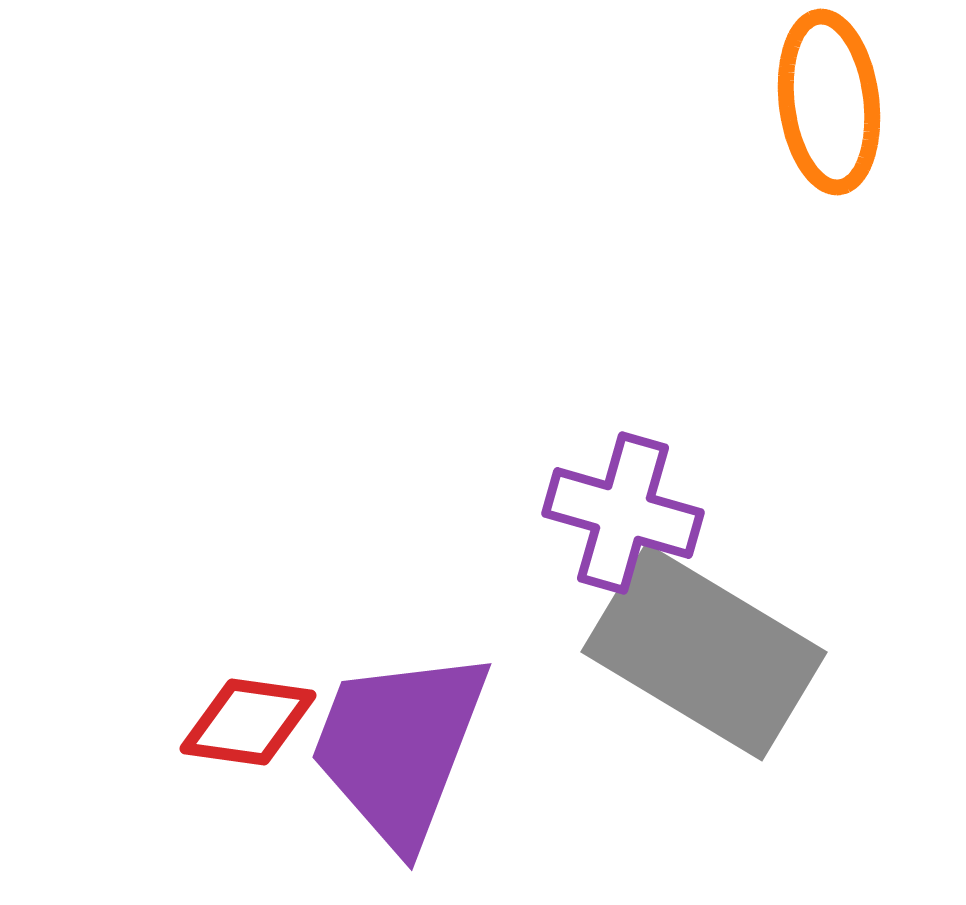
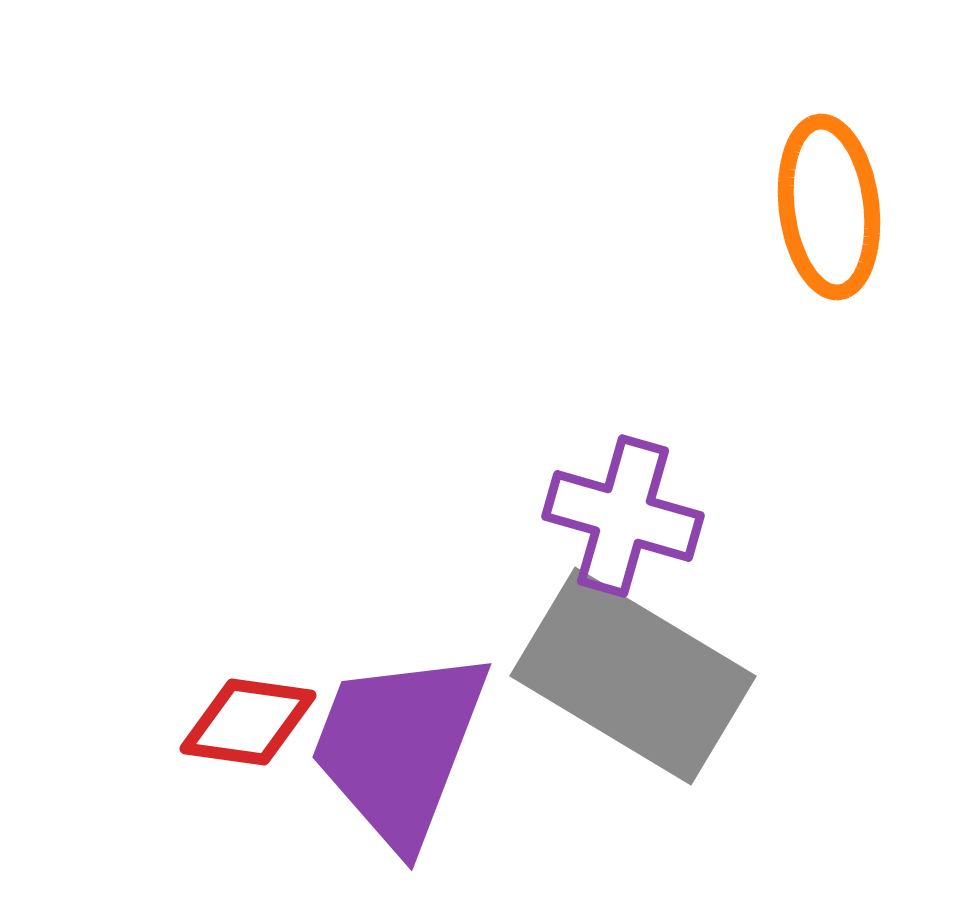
orange ellipse: moved 105 px down
purple cross: moved 3 px down
gray rectangle: moved 71 px left, 24 px down
